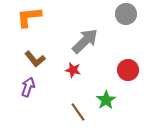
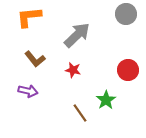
gray arrow: moved 8 px left, 6 px up
purple arrow: moved 4 px down; rotated 84 degrees clockwise
brown line: moved 2 px right, 1 px down
